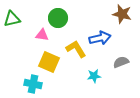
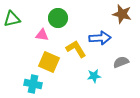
blue arrow: rotated 10 degrees clockwise
